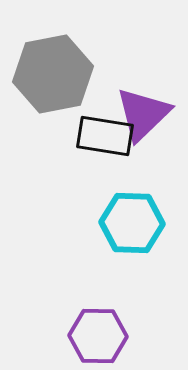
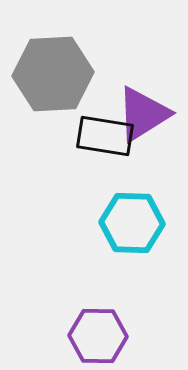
gray hexagon: rotated 8 degrees clockwise
purple triangle: rotated 12 degrees clockwise
